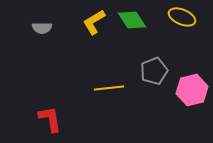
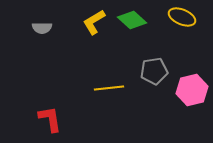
green diamond: rotated 16 degrees counterclockwise
gray pentagon: rotated 12 degrees clockwise
